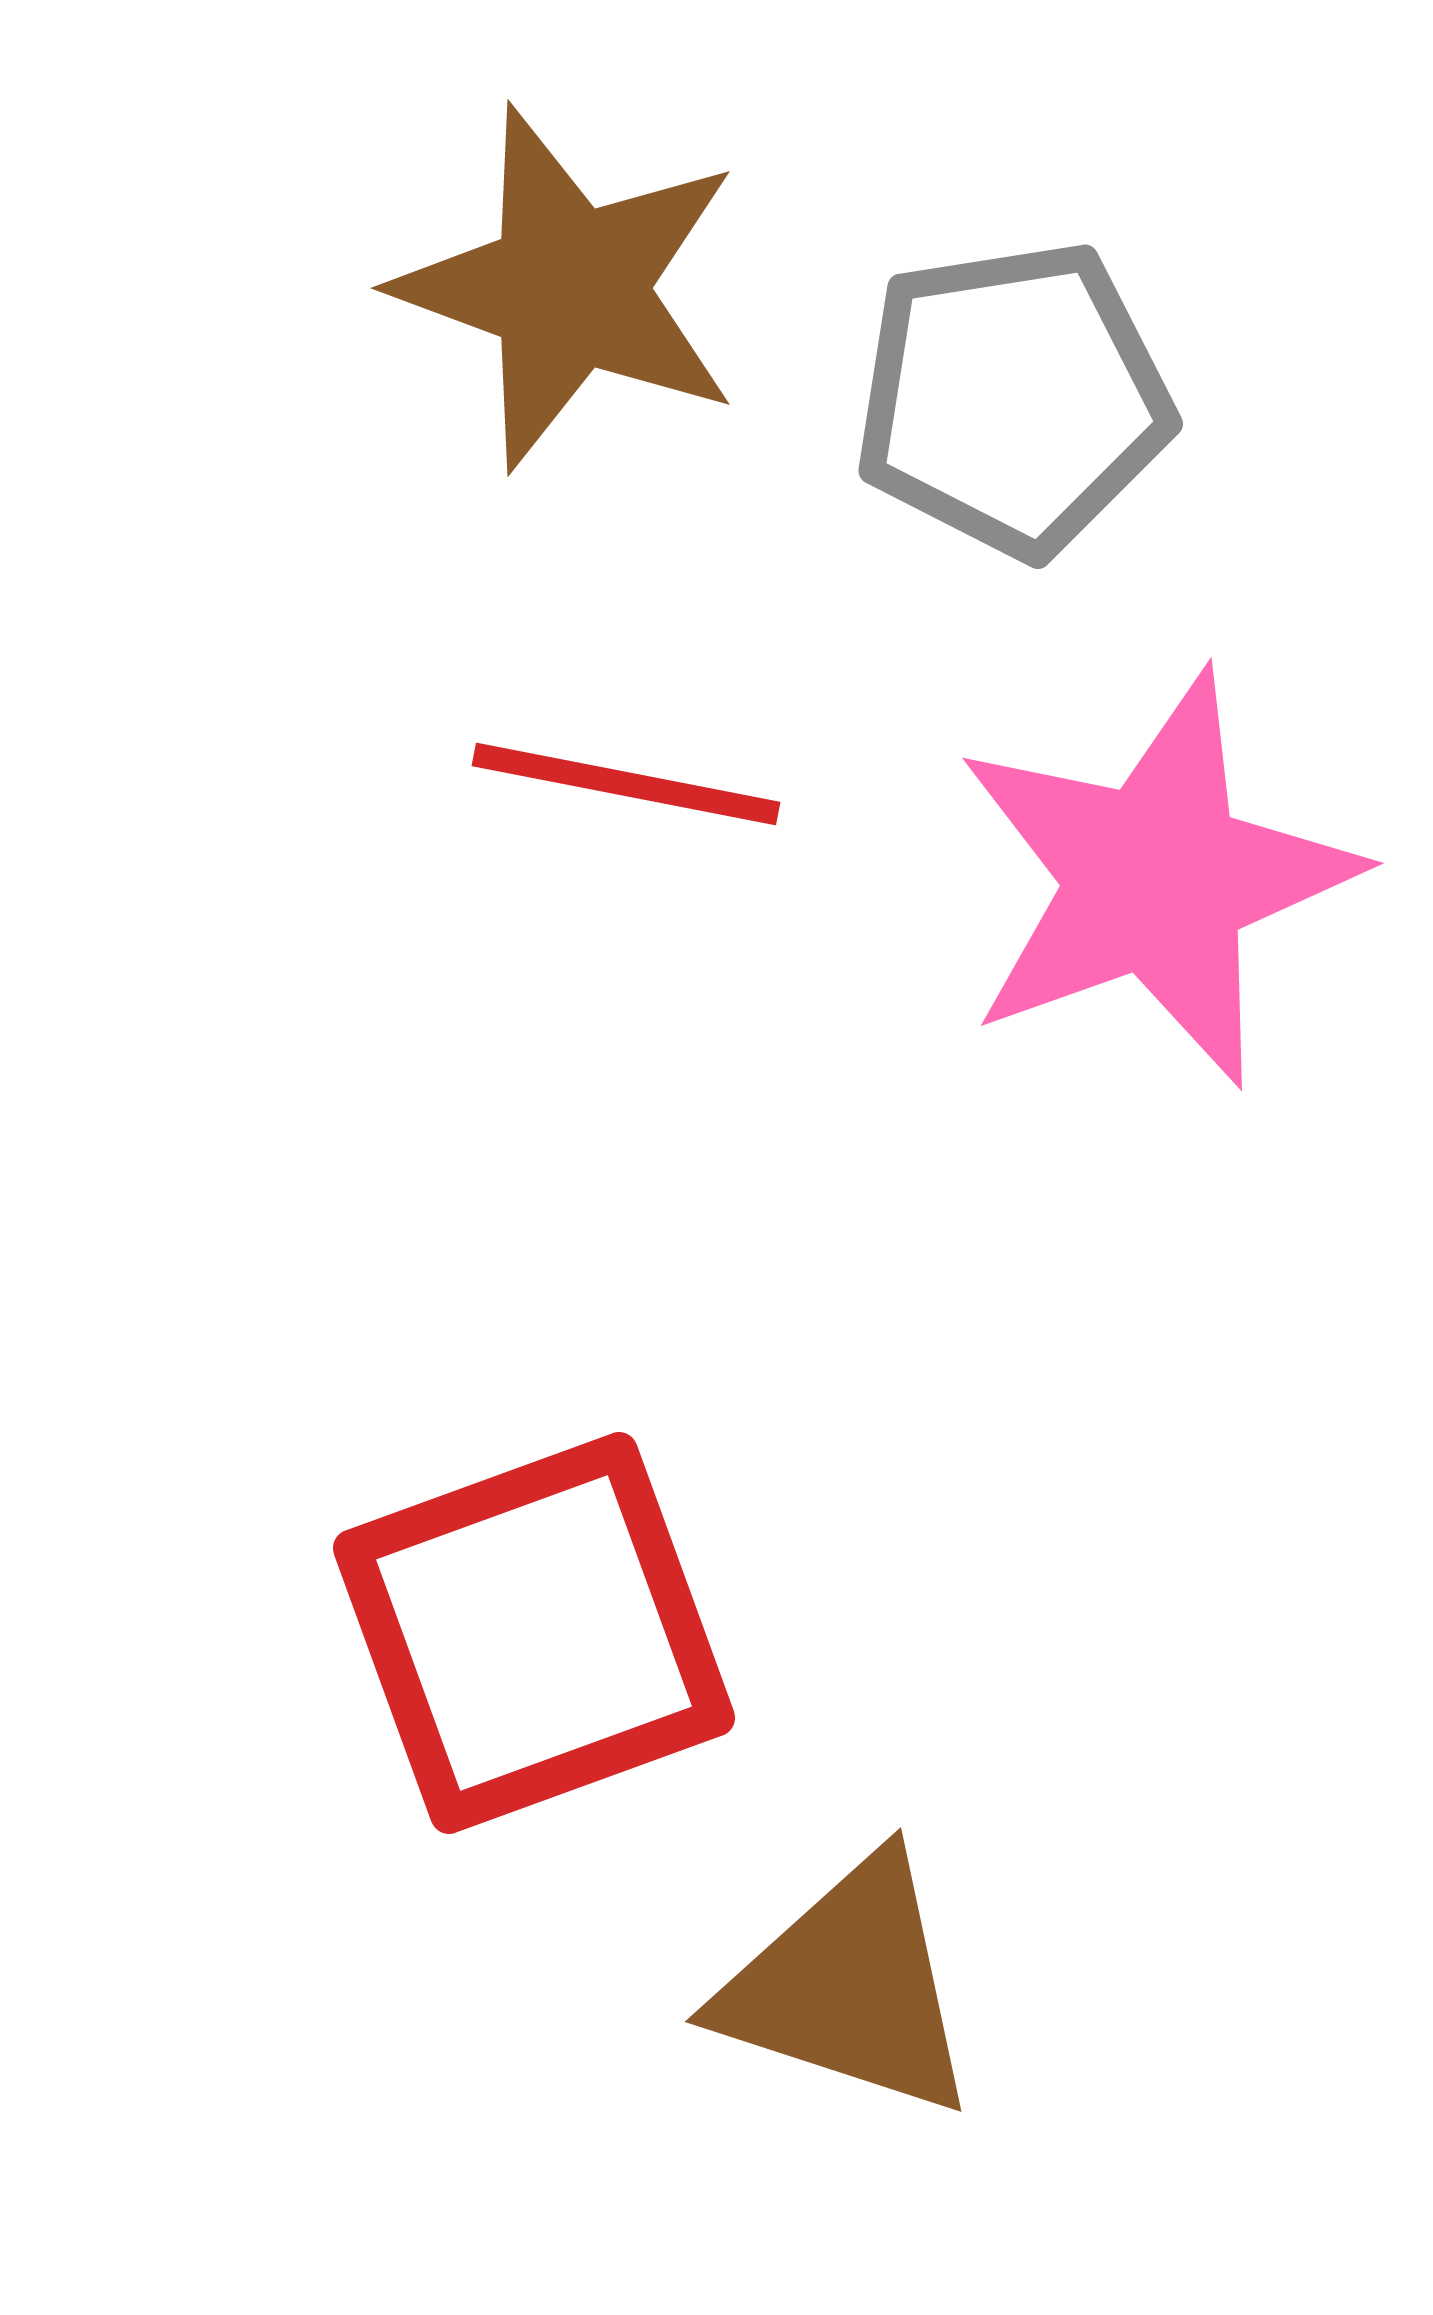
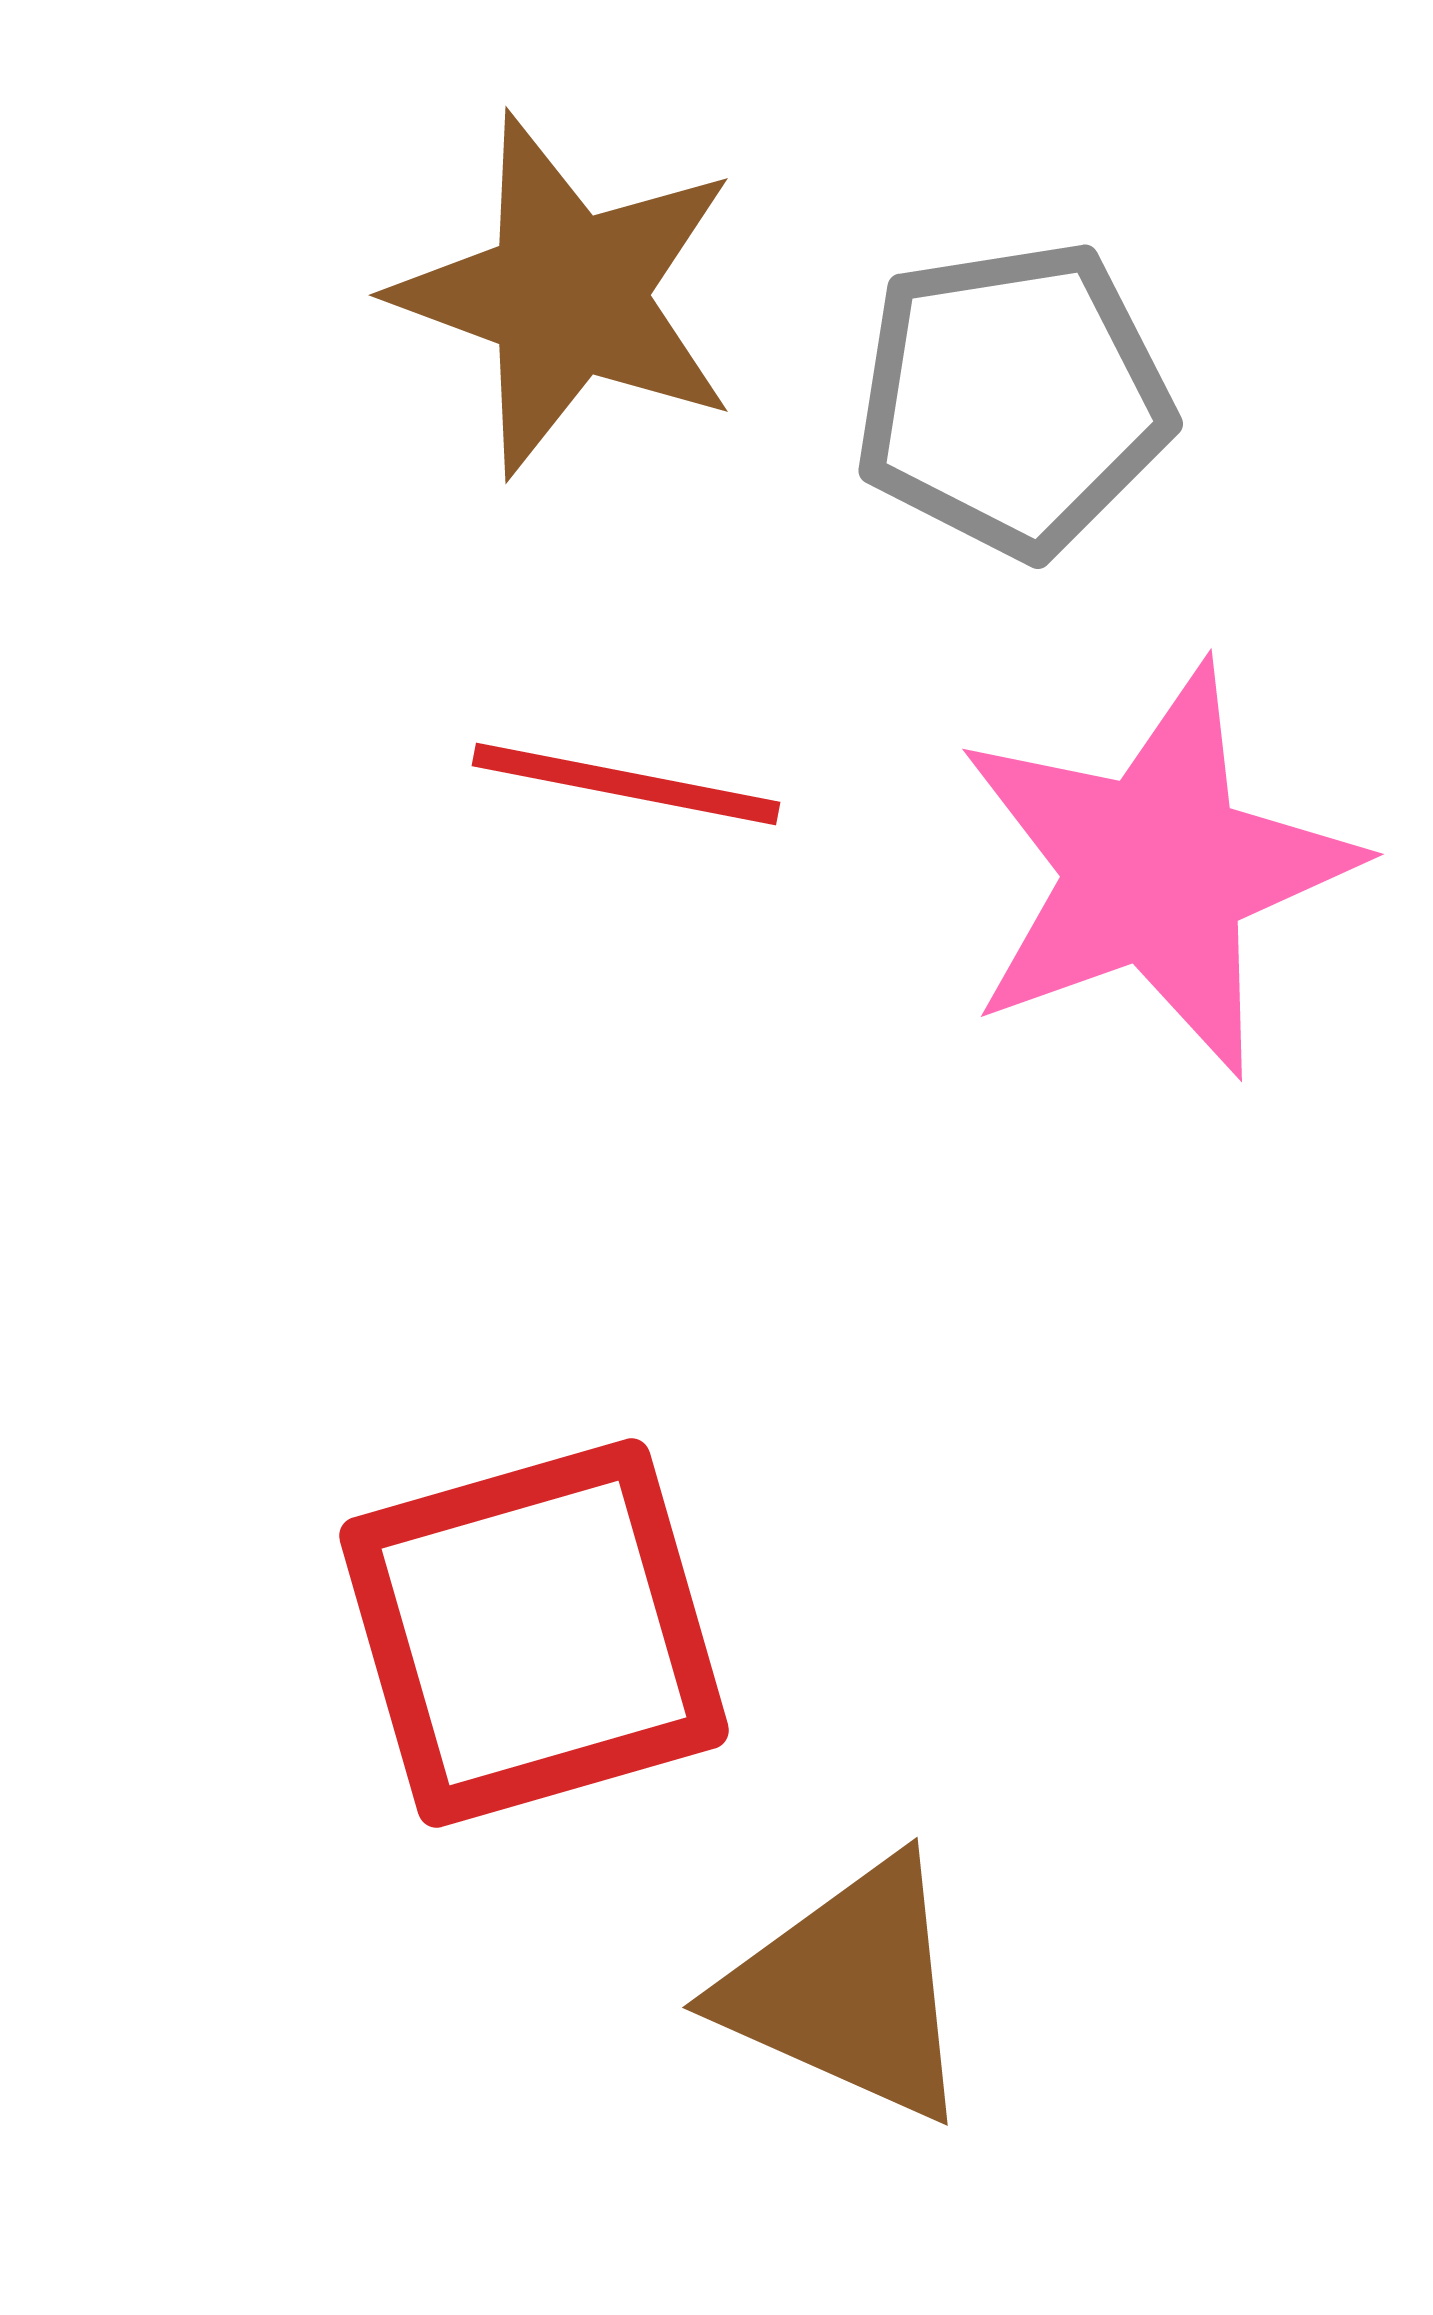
brown star: moved 2 px left, 7 px down
pink star: moved 9 px up
red square: rotated 4 degrees clockwise
brown triangle: moved 3 px down; rotated 6 degrees clockwise
